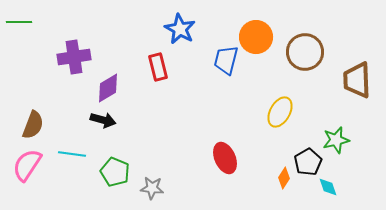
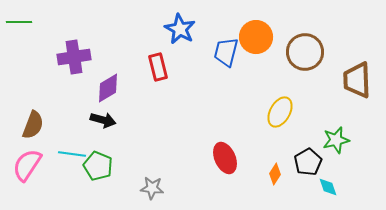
blue trapezoid: moved 8 px up
green pentagon: moved 17 px left, 6 px up
orange diamond: moved 9 px left, 4 px up
